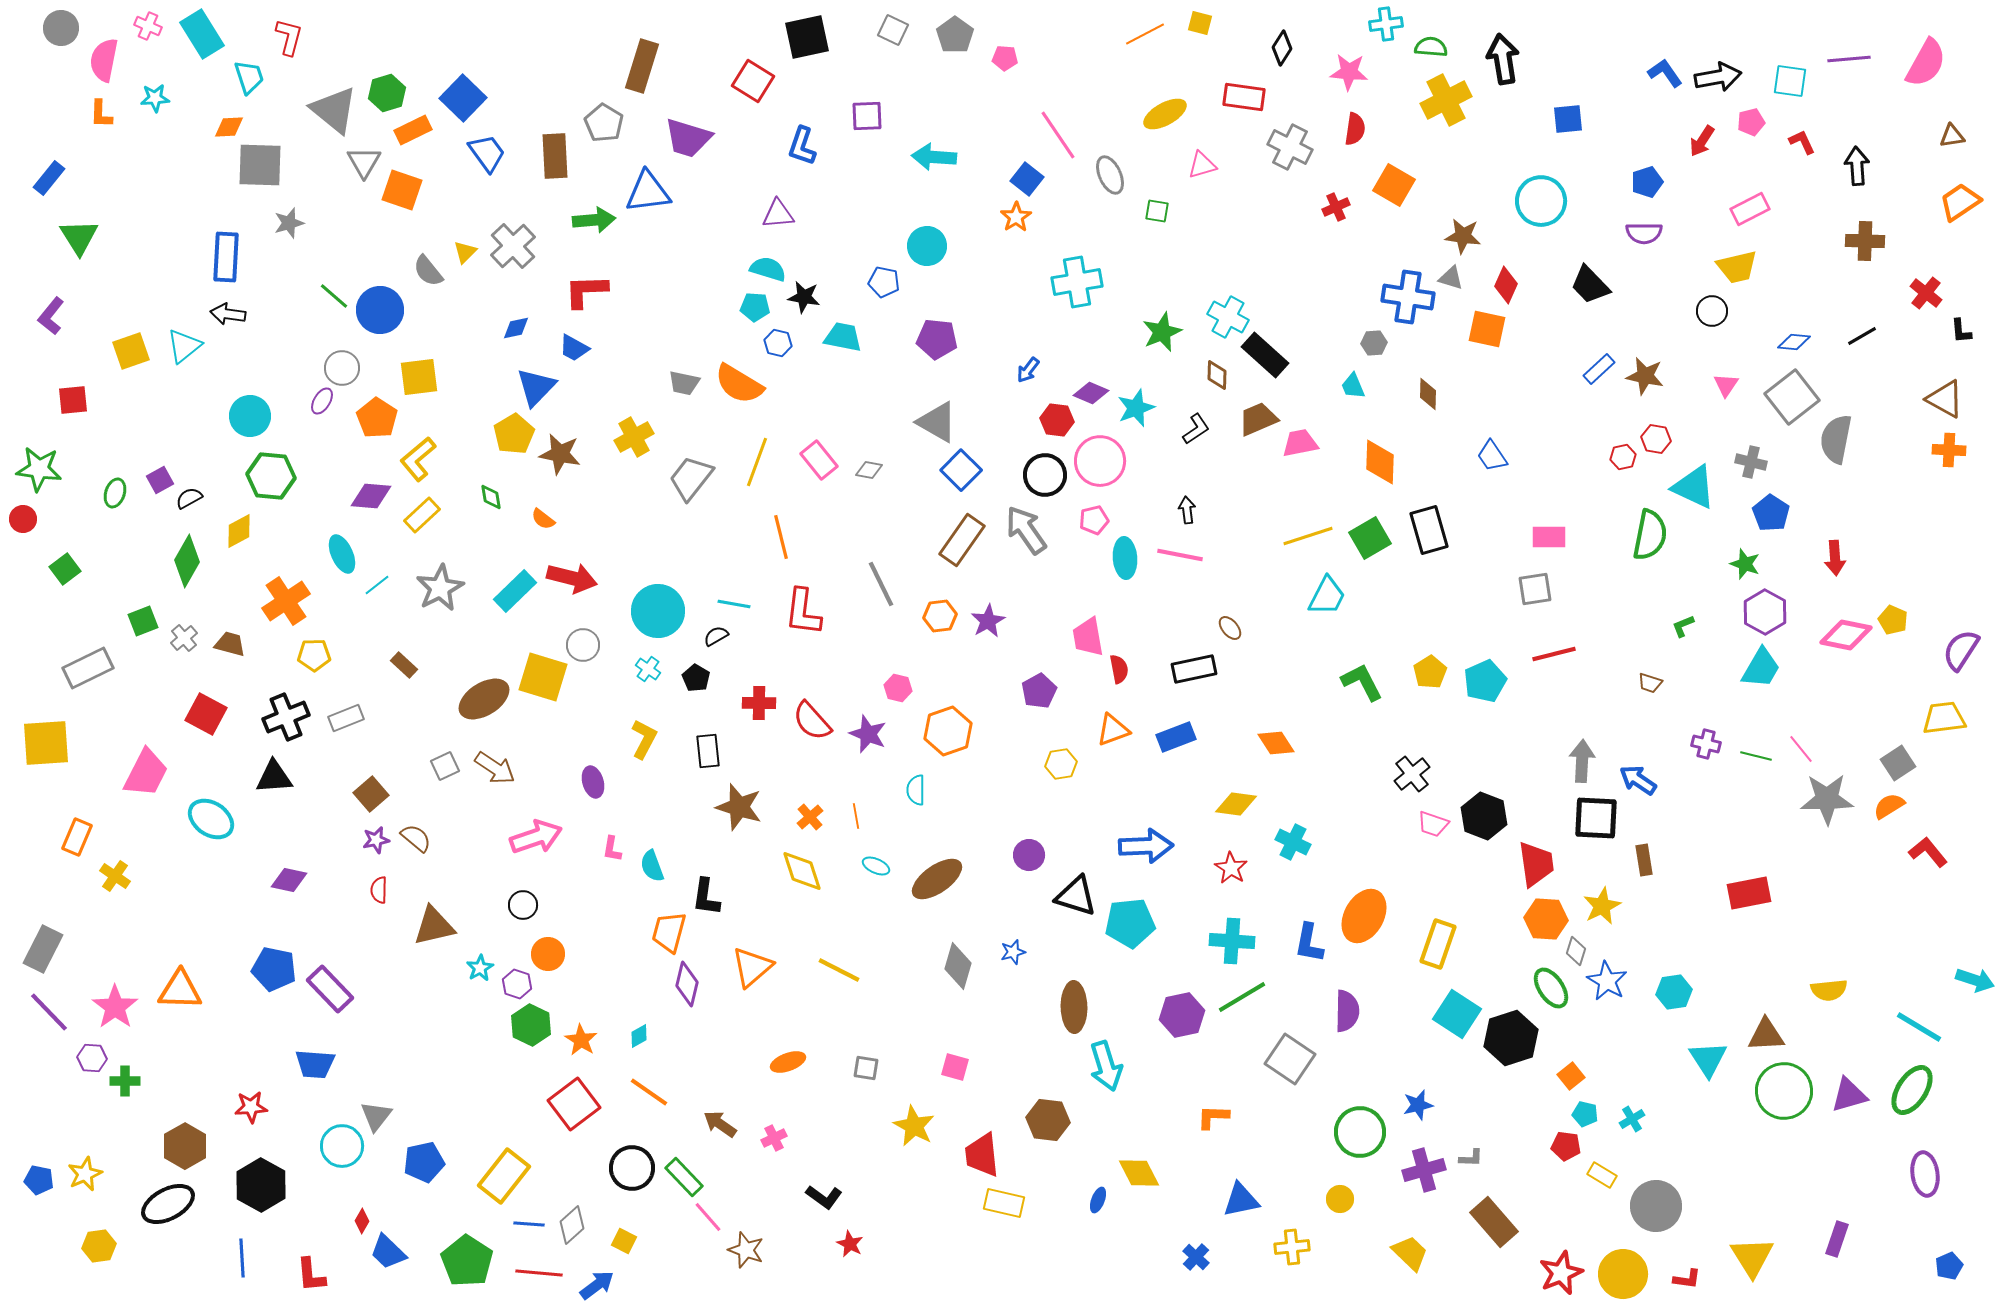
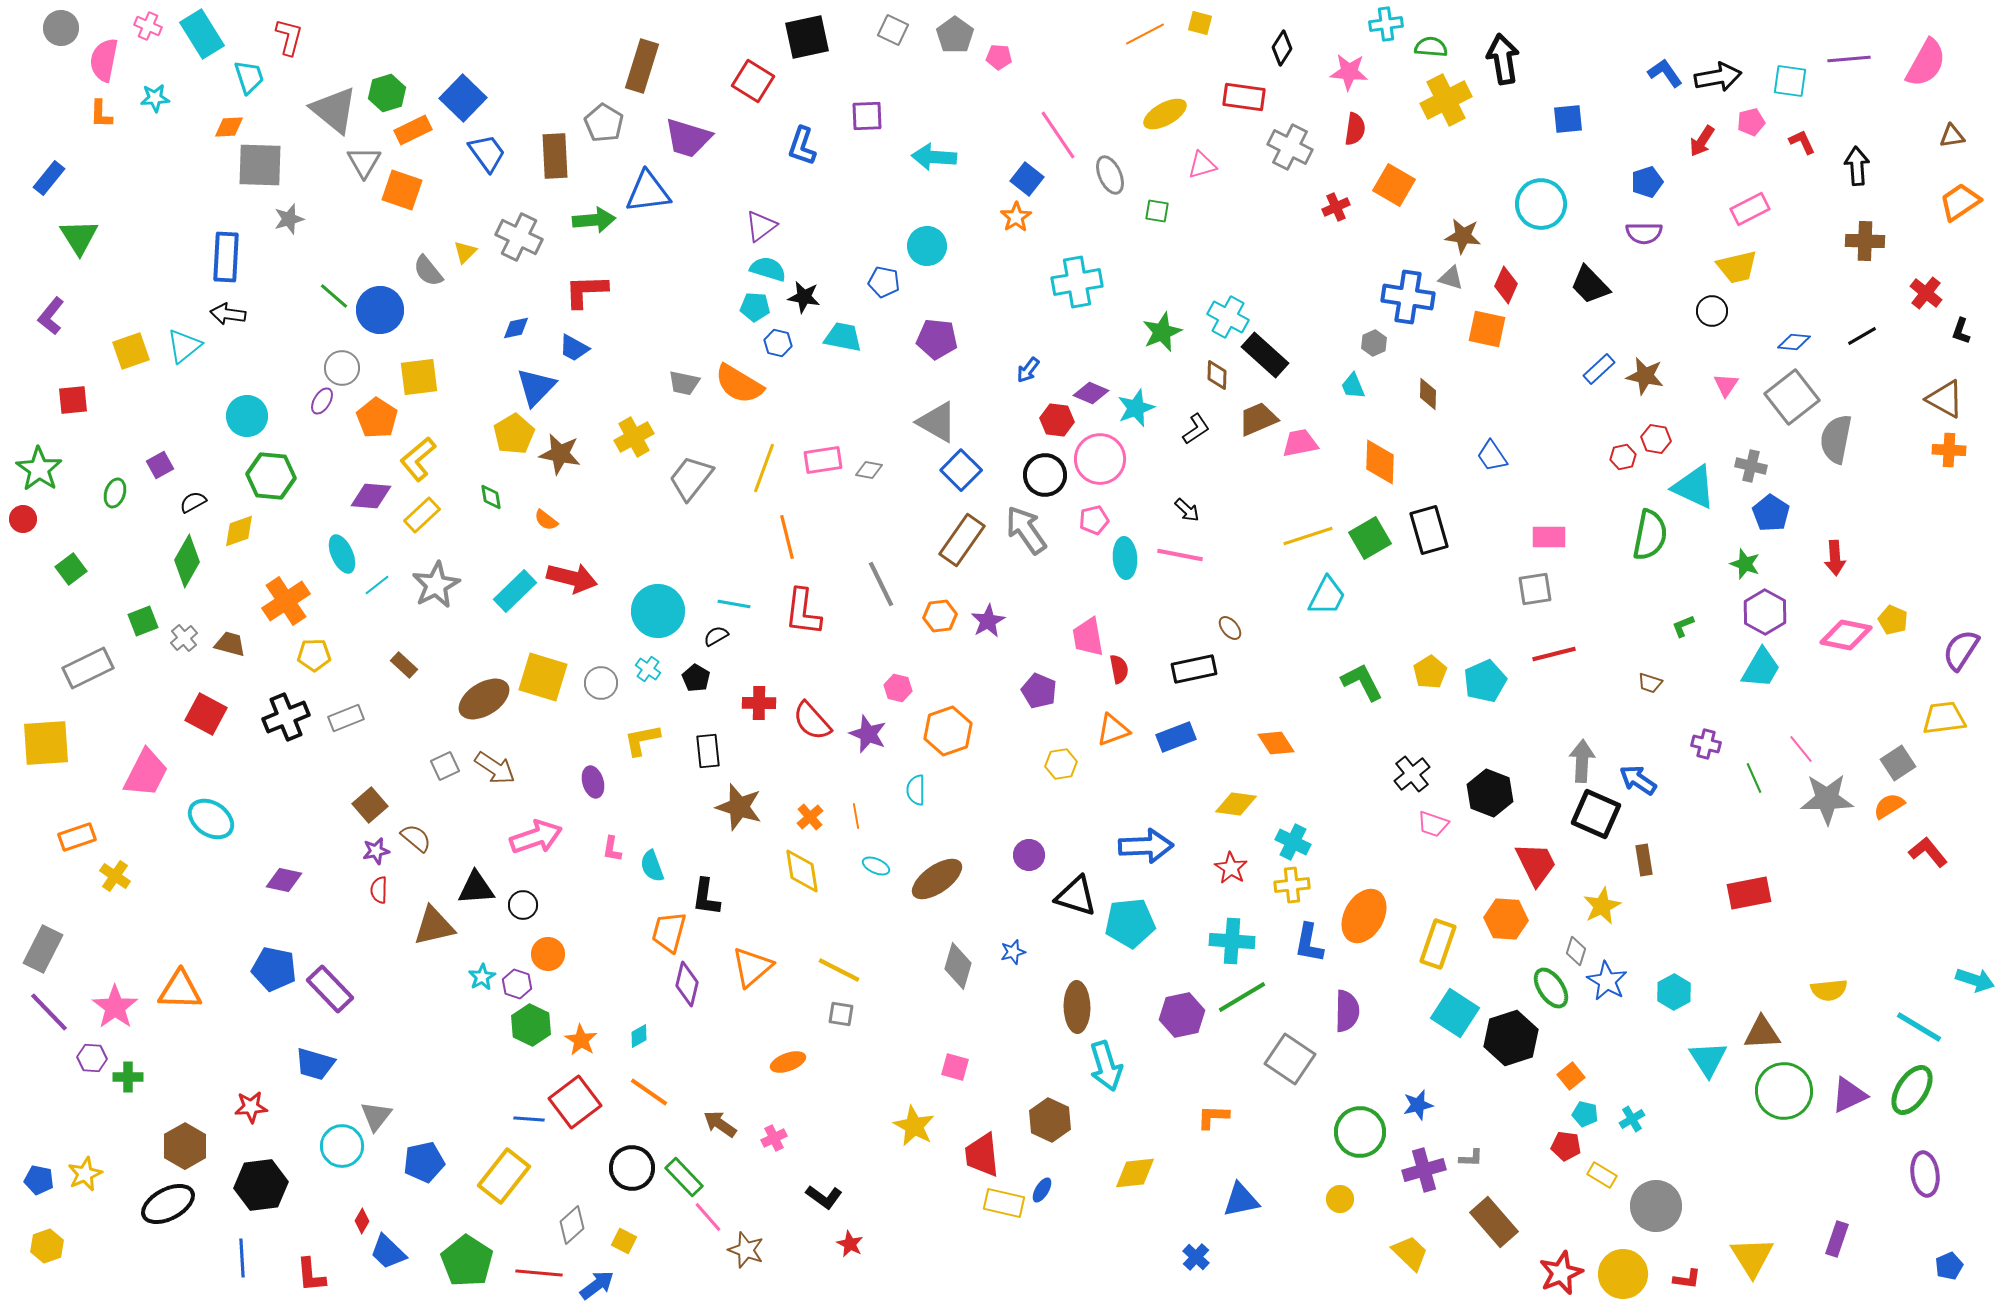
pink pentagon at (1005, 58): moved 6 px left, 1 px up
cyan circle at (1541, 201): moved 3 px down
purple triangle at (778, 214): moved 17 px left, 12 px down; rotated 32 degrees counterclockwise
gray star at (289, 223): moved 4 px up
gray cross at (513, 246): moved 6 px right, 9 px up; rotated 21 degrees counterclockwise
black L-shape at (1961, 331): rotated 24 degrees clockwise
gray hexagon at (1374, 343): rotated 20 degrees counterclockwise
cyan circle at (250, 416): moved 3 px left
pink rectangle at (819, 460): moved 4 px right; rotated 60 degrees counterclockwise
pink circle at (1100, 461): moved 2 px up
yellow line at (757, 462): moved 7 px right, 6 px down
gray cross at (1751, 462): moved 4 px down
green star at (39, 469): rotated 27 degrees clockwise
purple square at (160, 480): moved 15 px up
black semicircle at (189, 498): moved 4 px right, 4 px down
black arrow at (1187, 510): rotated 140 degrees clockwise
orange semicircle at (543, 519): moved 3 px right, 1 px down
yellow diamond at (239, 531): rotated 9 degrees clockwise
orange line at (781, 537): moved 6 px right
green square at (65, 569): moved 6 px right
gray star at (440, 588): moved 4 px left, 3 px up
gray circle at (583, 645): moved 18 px right, 38 px down
purple pentagon at (1039, 691): rotated 20 degrees counterclockwise
yellow L-shape at (644, 739): moved 2 px left, 1 px down; rotated 129 degrees counterclockwise
green line at (1756, 756): moved 2 px left, 22 px down; rotated 52 degrees clockwise
black triangle at (274, 777): moved 202 px right, 111 px down
brown square at (371, 794): moved 1 px left, 11 px down
black hexagon at (1484, 816): moved 6 px right, 23 px up
black square at (1596, 818): moved 4 px up; rotated 21 degrees clockwise
orange rectangle at (77, 837): rotated 48 degrees clockwise
purple star at (376, 840): moved 11 px down
red trapezoid at (1536, 864): rotated 18 degrees counterclockwise
yellow diamond at (802, 871): rotated 9 degrees clockwise
purple diamond at (289, 880): moved 5 px left
orange hexagon at (1546, 919): moved 40 px left
cyan star at (480, 968): moved 2 px right, 9 px down
cyan hexagon at (1674, 992): rotated 20 degrees counterclockwise
brown ellipse at (1074, 1007): moved 3 px right
cyan square at (1457, 1014): moved 2 px left, 1 px up
brown triangle at (1766, 1035): moved 4 px left, 2 px up
blue trapezoid at (315, 1064): rotated 12 degrees clockwise
gray square at (866, 1068): moved 25 px left, 54 px up
green cross at (125, 1081): moved 3 px right, 4 px up
purple triangle at (1849, 1095): rotated 9 degrees counterclockwise
red square at (574, 1104): moved 1 px right, 2 px up
brown hexagon at (1048, 1120): moved 2 px right; rotated 18 degrees clockwise
yellow diamond at (1139, 1173): moved 4 px left; rotated 69 degrees counterclockwise
black hexagon at (261, 1185): rotated 24 degrees clockwise
blue ellipse at (1098, 1200): moved 56 px left, 10 px up; rotated 10 degrees clockwise
blue line at (529, 1224): moved 105 px up
yellow hexagon at (99, 1246): moved 52 px left; rotated 12 degrees counterclockwise
yellow cross at (1292, 1247): moved 362 px up
